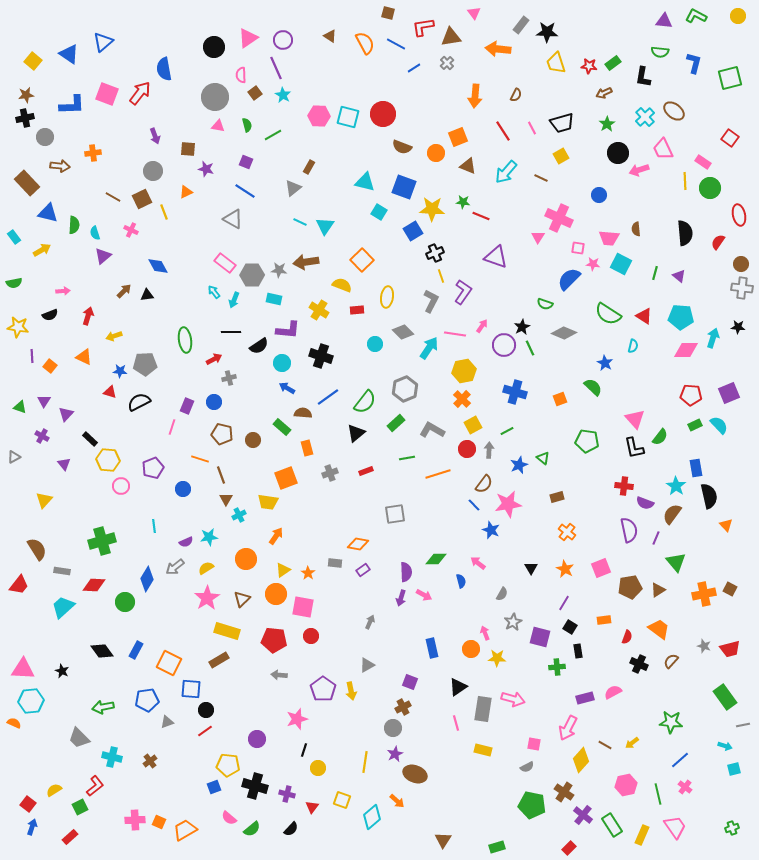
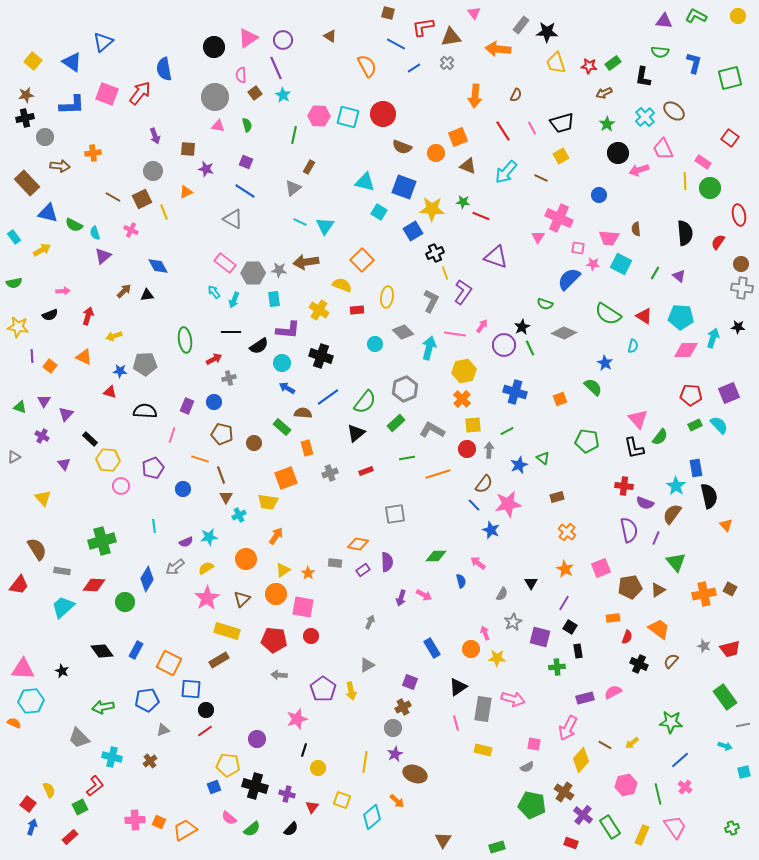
orange semicircle at (365, 43): moved 2 px right, 23 px down
blue triangle at (69, 54): moved 3 px right, 8 px down
green line at (273, 135): moved 21 px right; rotated 48 degrees counterclockwise
green semicircle at (74, 225): rotated 114 degrees clockwise
green line at (655, 273): rotated 16 degrees clockwise
gray hexagon at (252, 275): moved 1 px right, 2 px up
yellow line at (441, 276): moved 4 px right, 3 px up
cyan rectangle at (274, 299): rotated 70 degrees clockwise
cyan arrow at (429, 348): rotated 20 degrees counterclockwise
black semicircle at (139, 402): moved 6 px right, 9 px down; rotated 30 degrees clockwise
pink triangle at (635, 419): moved 3 px right
yellow square at (473, 425): rotated 24 degrees clockwise
pink line at (172, 427): moved 8 px down
brown circle at (253, 440): moved 1 px right, 3 px down
brown triangle at (226, 499): moved 2 px up
yellow triangle at (44, 500): moved 1 px left, 2 px up; rotated 24 degrees counterclockwise
green diamond at (436, 559): moved 3 px up
black triangle at (531, 568): moved 15 px down
purple semicircle at (406, 572): moved 19 px left, 10 px up
orange rectangle at (604, 620): moved 9 px right, 2 px up
blue rectangle at (432, 648): rotated 18 degrees counterclockwise
gray triangle at (167, 722): moved 4 px left, 8 px down
cyan square at (734, 769): moved 10 px right, 3 px down
yellow semicircle at (54, 790): moved 5 px left; rotated 98 degrees clockwise
green rectangle at (612, 825): moved 2 px left, 2 px down
red rectangle at (569, 848): moved 2 px right, 5 px up; rotated 64 degrees clockwise
